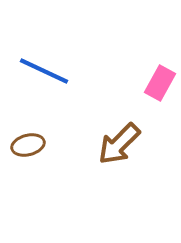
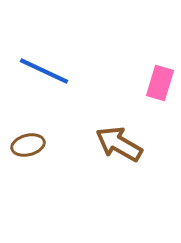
pink rectangle: rotated 12 degrees counterclockwise
brown arrow: rotated 75 degrees clockwise
